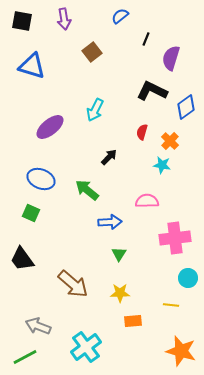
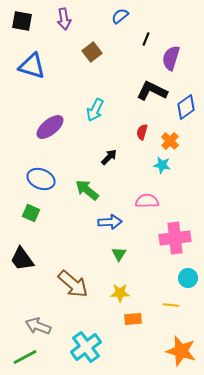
orange rectangle: moved 2 px up
